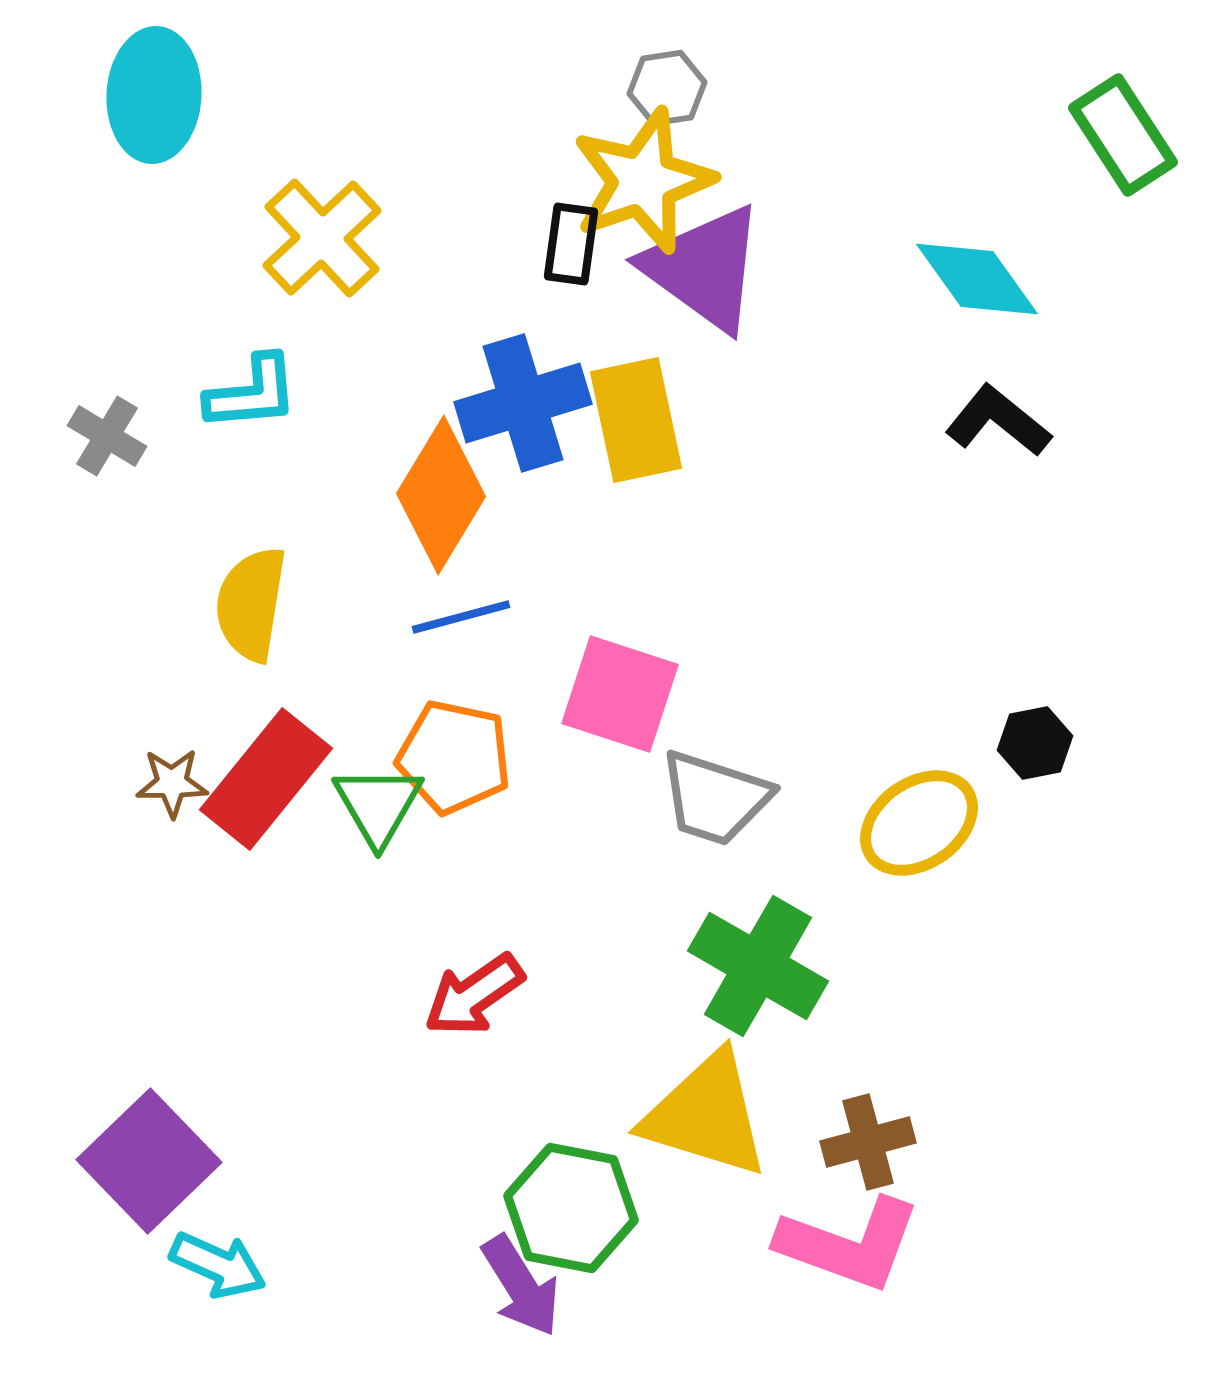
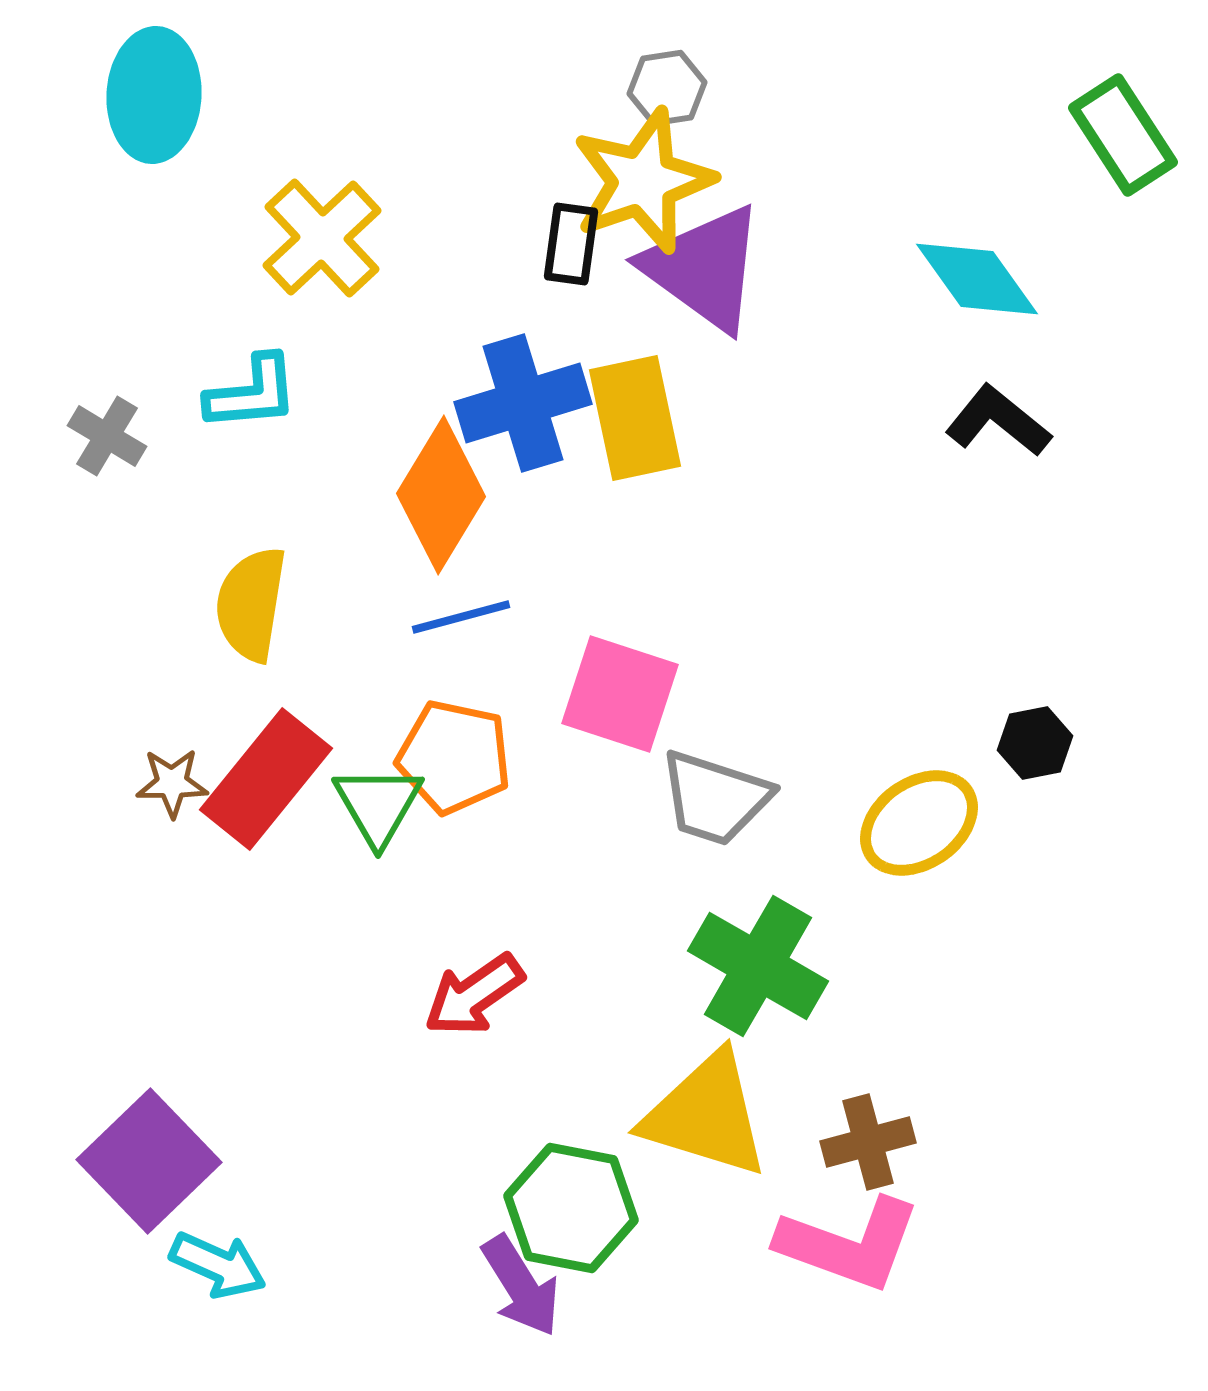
yellow rectangle: moved 1 px left, 2 px up
